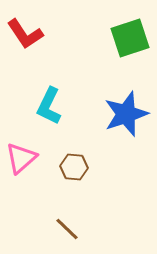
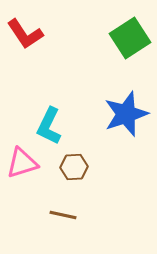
green square: rotated 15 degrees counterclockwise
cyan L-shape: moved 20 px down
pink triangle: moved 1 px right, 5 px down; rotated 24 degrees clockwise
brown hexagon: rotated 8 degrees counterclockwise
brown line: moved 4 px left, 14 px up; rotated 32 degrees counterclockwise
